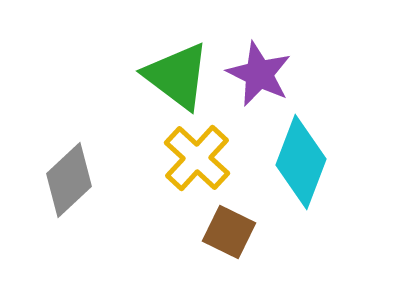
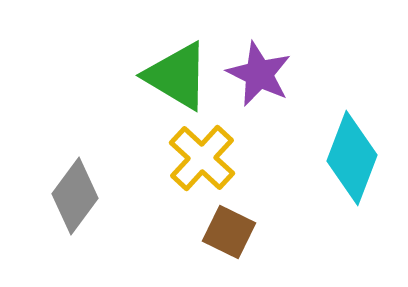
green triangle: rotated 6 degrees counterclockwise
yellow cross: moved 5 px right
cyan diamond: moved 51 px right, 4 px up
gray diamond: moved 6 px right, 16 px down; rotated 10 degrees counterclockwise
